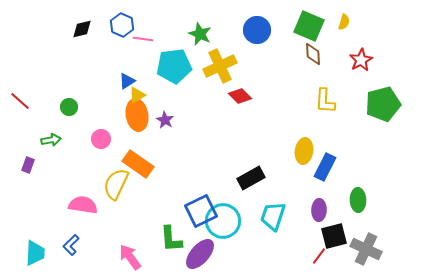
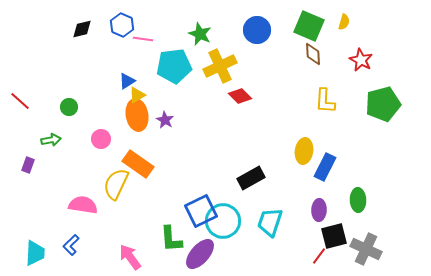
red star at (361, 60): rotated 15 degrees counterclockwise
cyan trapezoid at (273, 216): moved 3 px left, 6 px down
